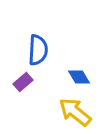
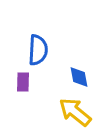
blue diamond: rotated 20 degrees clockwise
purple rectangle: rotated 48 degrees counterclockwise
